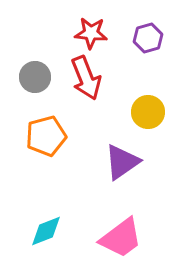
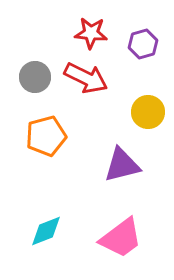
purple hexagon: moved 5 px left, 6 px down
red arrow: rotated 42 degrees counterclockwise
purple triangle: moved 3 px down; rotated 21 degrees clockwise
